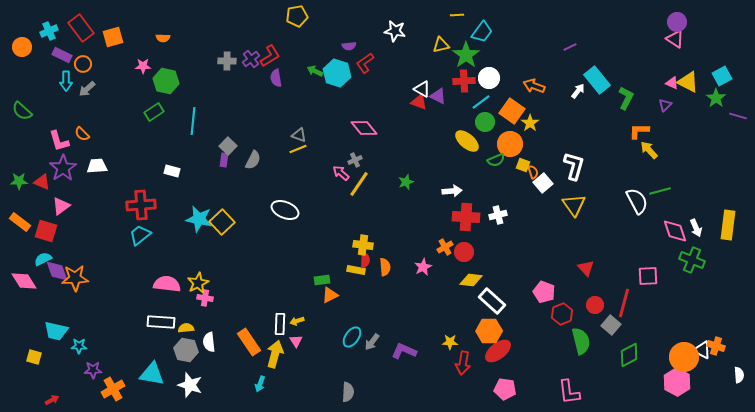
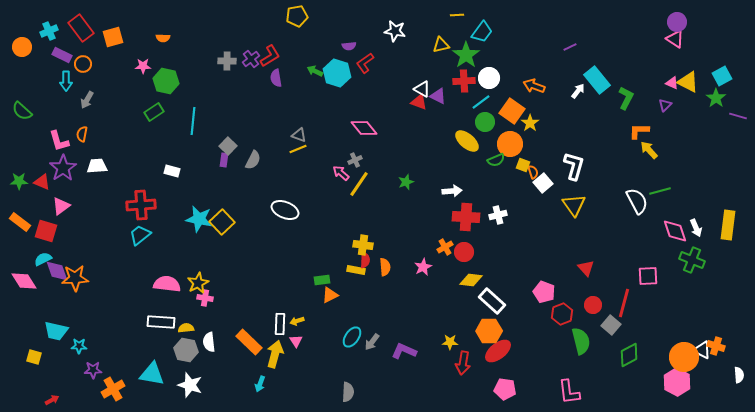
gray arrow at (87, 89): moved 11 px down; rotated 18 degrees counterclockwise
orange semicircle at (82, 134): rotated 56 degrees clockwise
red circle at (595, 305): moved 2 px left
orange rectangle at (249, 342): rotated 12 degrees counterclockwise
